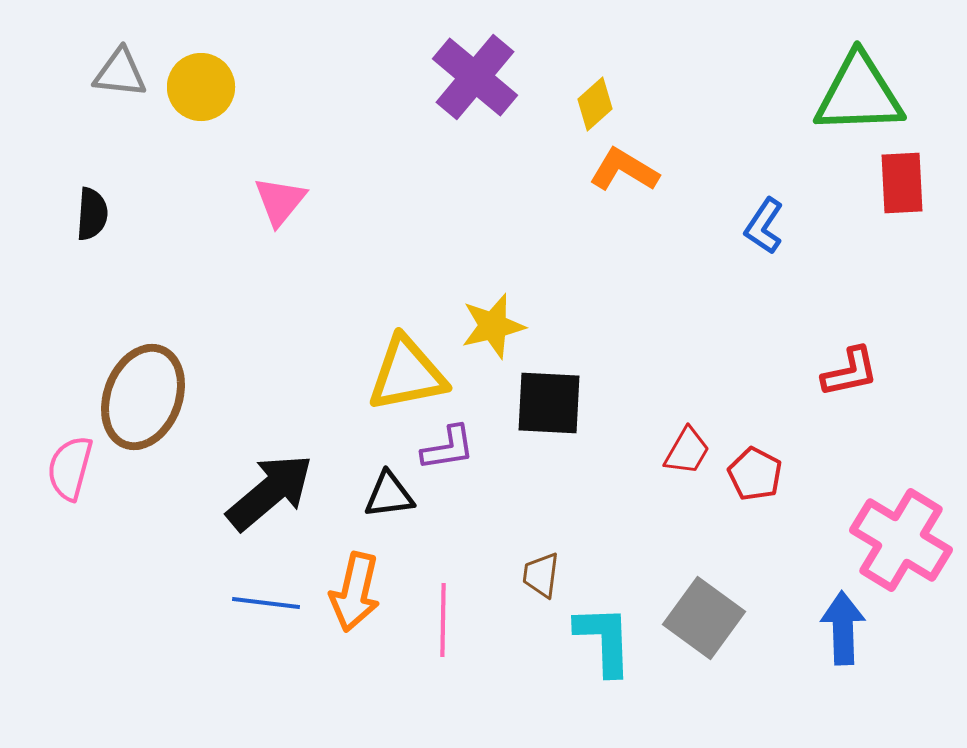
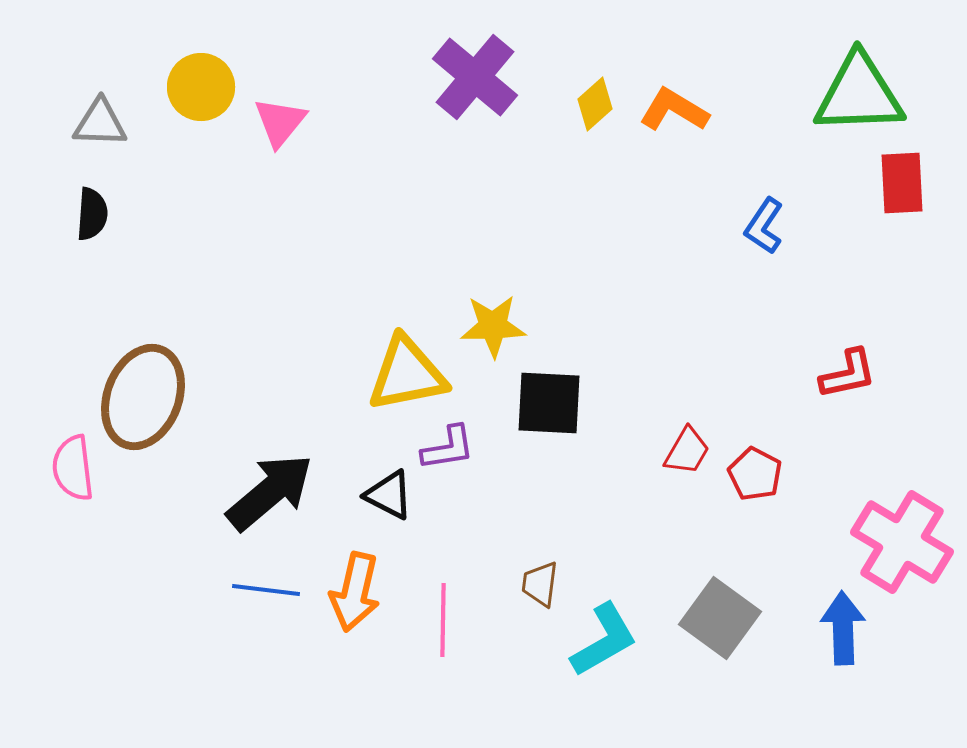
gray triangle: moved 20 px left, 50 px down; rotated 4 degrees counterclockwise
orange L-shape: moved 50 px right, 60 px up
pink triangle: moved 79 px up
yellow star: rotated 12 degrees clockwise
red L-shape: moved 2 px left, 2 px down
pink semicircle: moved 3 px right; rotated 22 degrees counterclockwise
black triangle: rotated 34 degrees clockwise
pink cross: moved 1 px right, 2 px down
brown trapezoid: moved 1 px left, 9 px down
blue line: moved 13 px up
gray square: moved 16 px right
cyan L-shape: rotated 62 degrees clockwise
